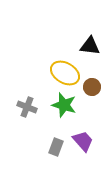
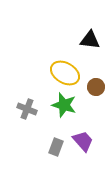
black triangle: moved 6 px up
brown circle: moved 4 px right
gray cross: moved 2 px down
